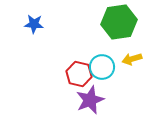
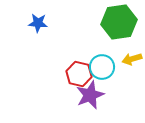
blue star: moved 4 px right, 1 px up
purple star: moved 5 px up
